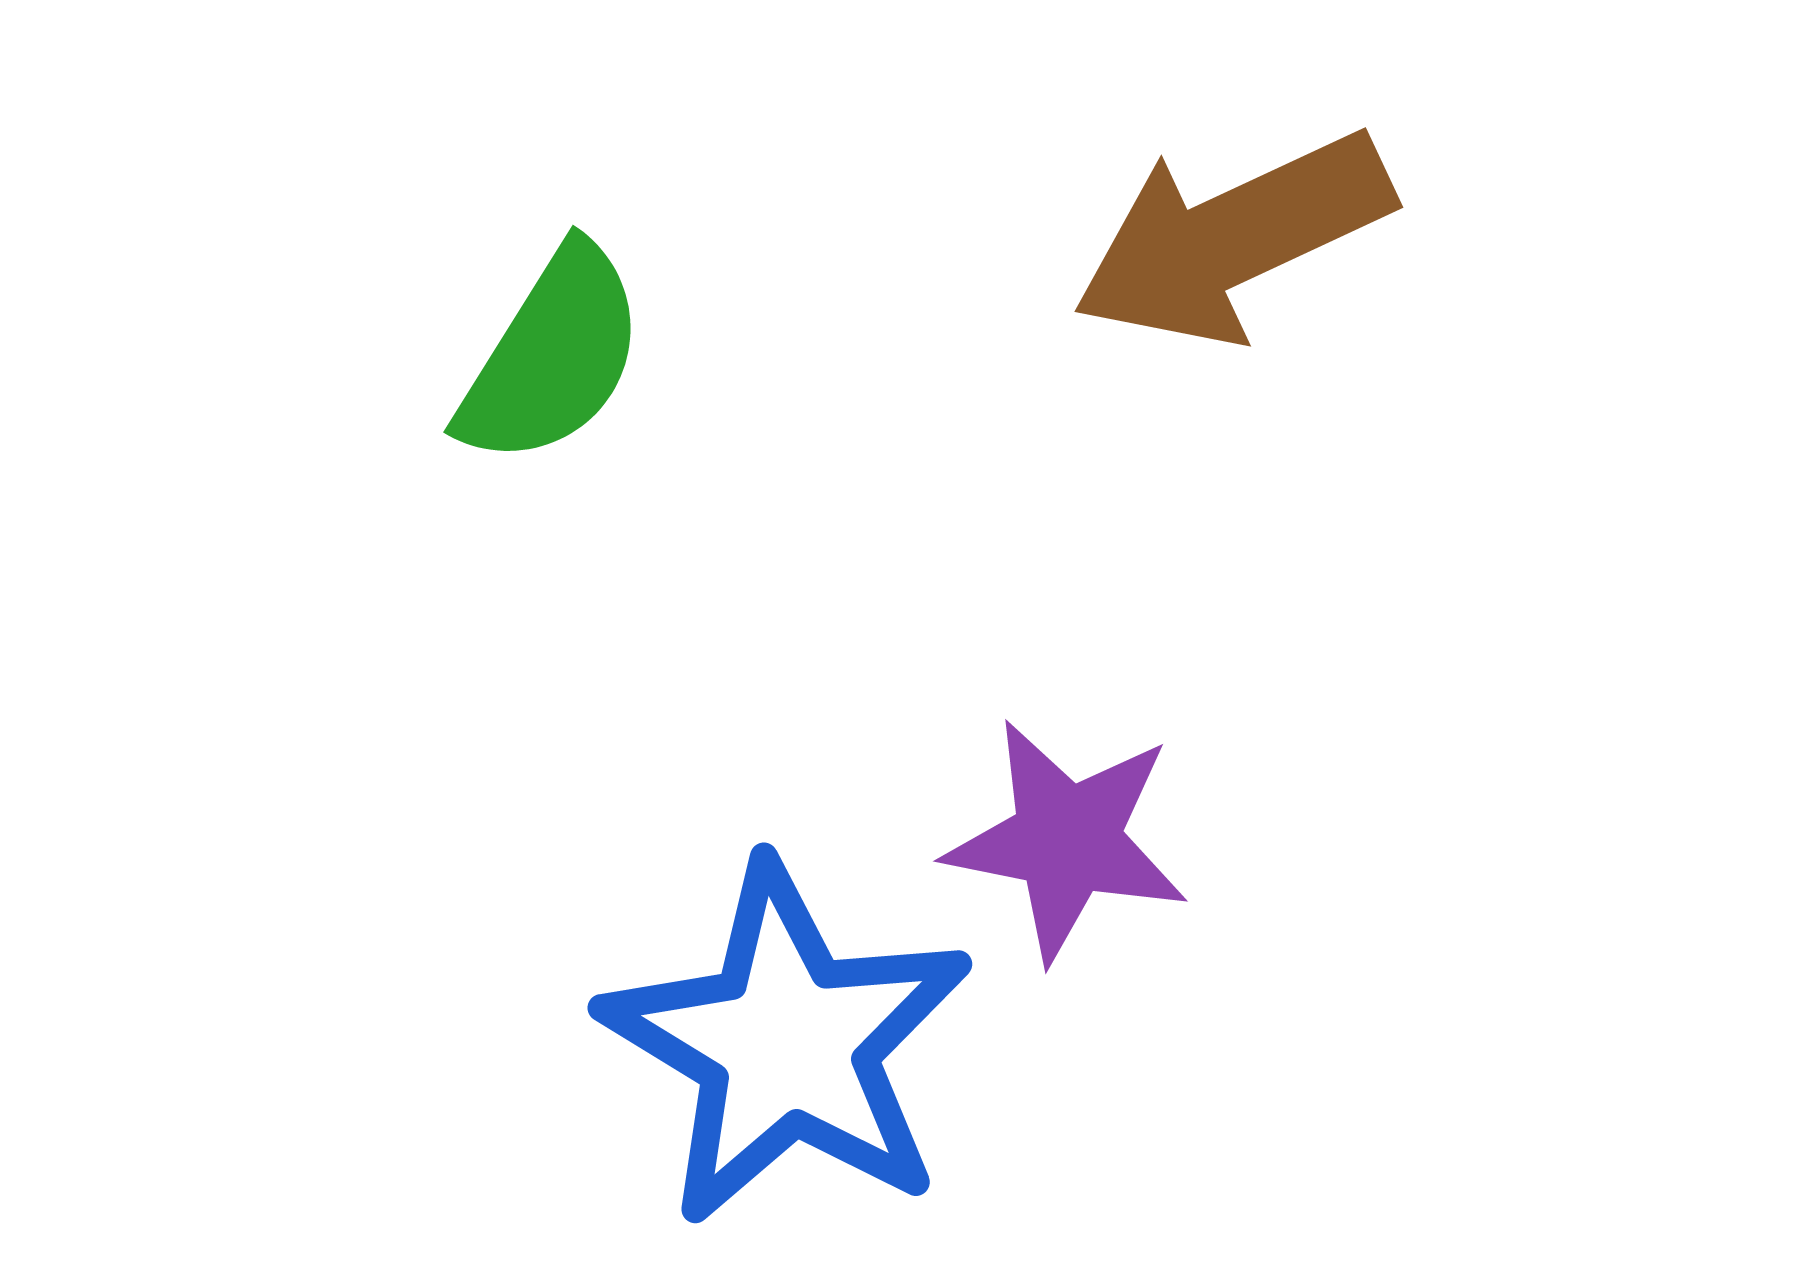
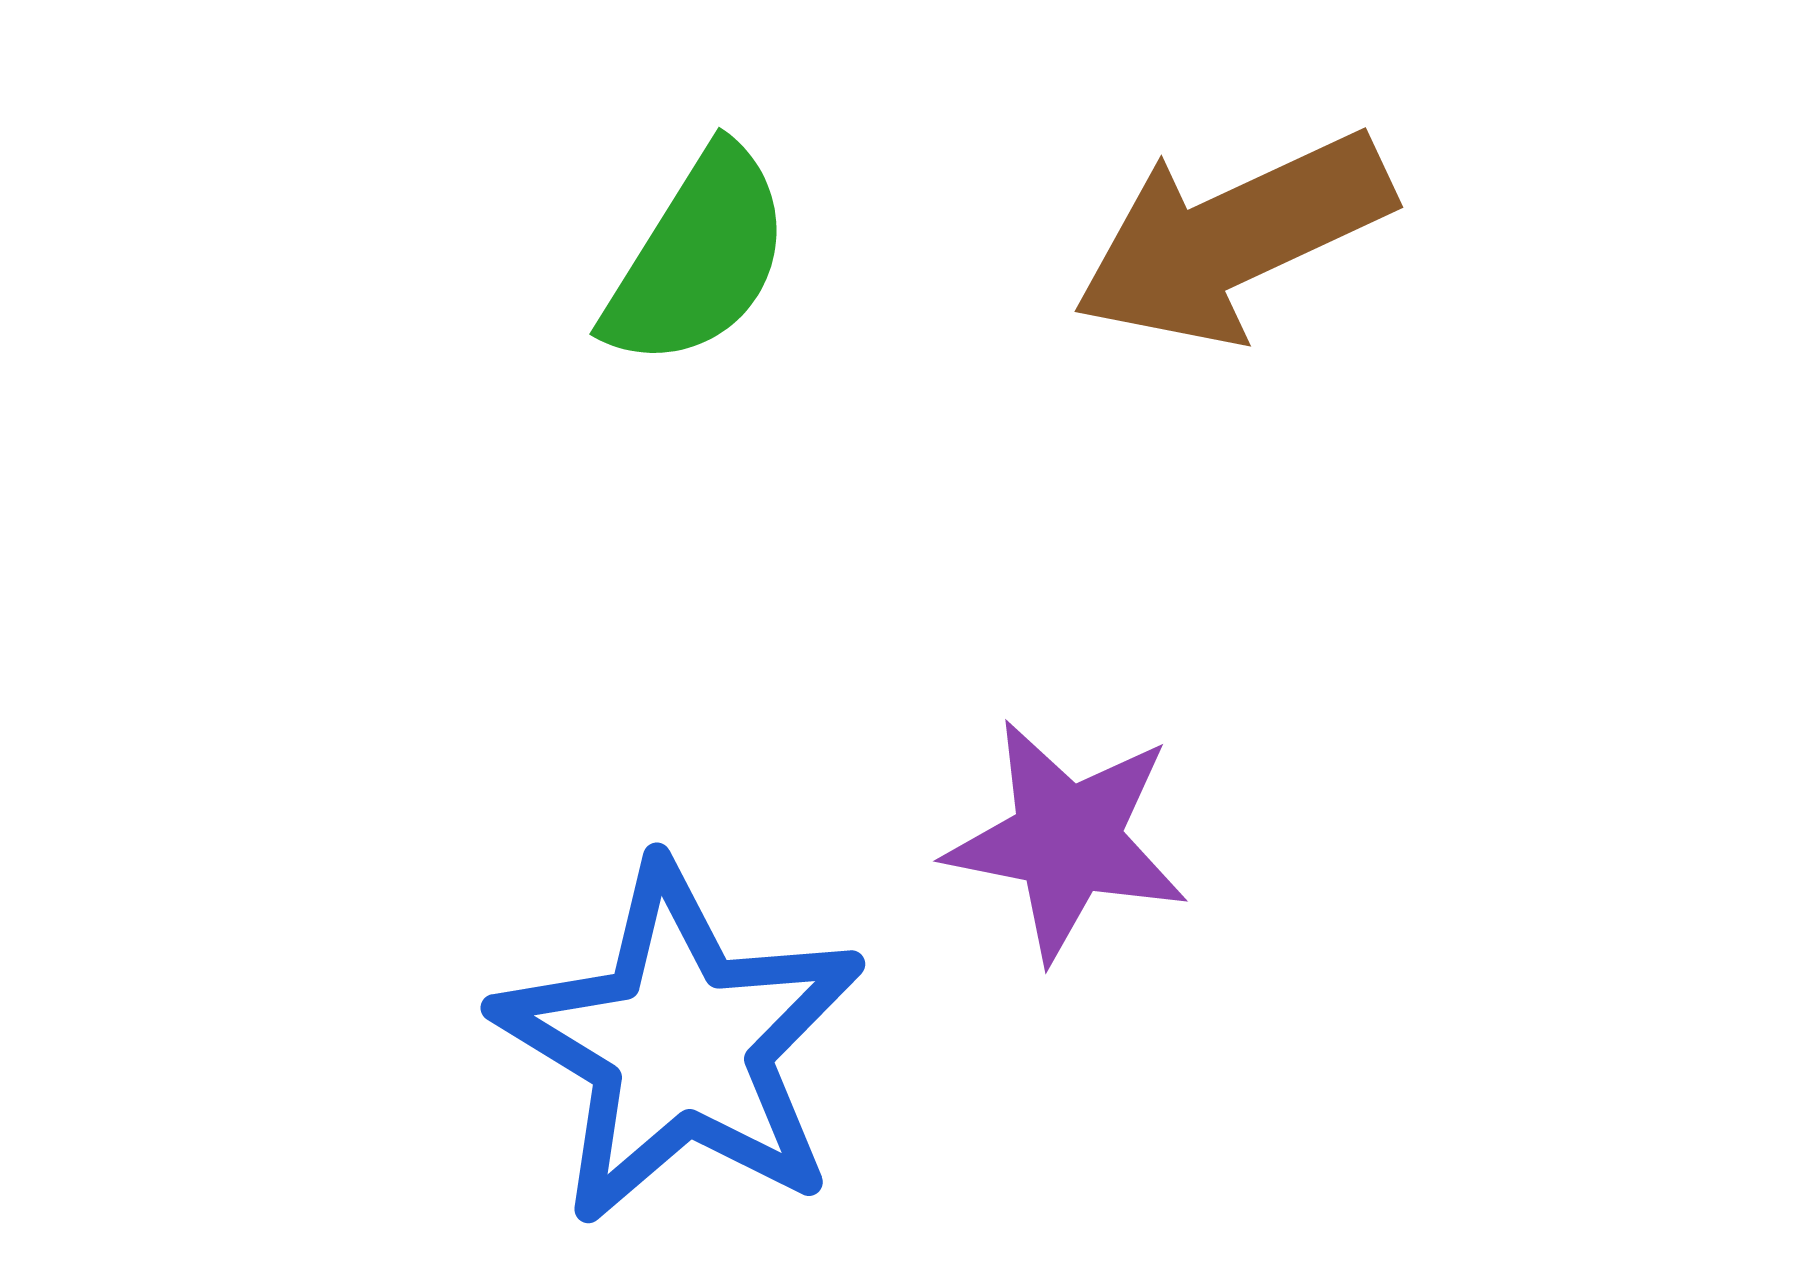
green semicircle: moved 146 px right, 98 px up
blue star: moved 107 px left
